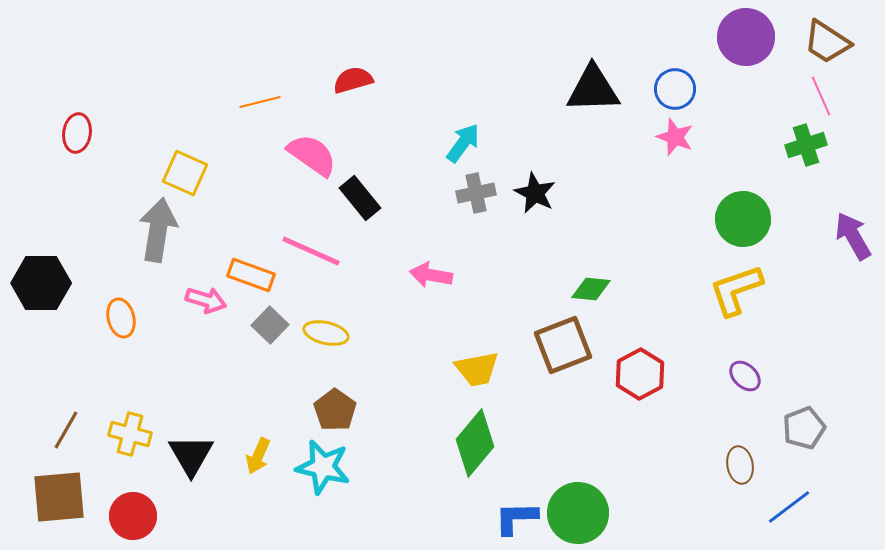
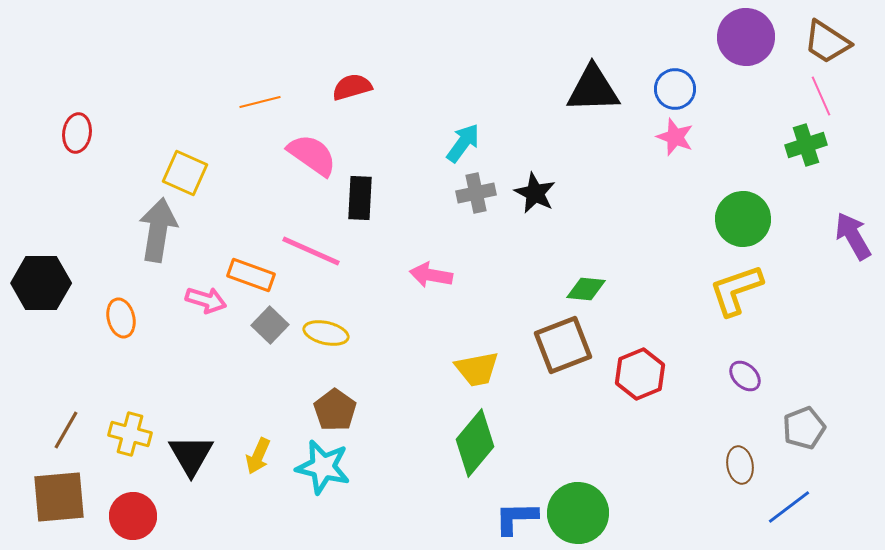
red semicircle at (353, 80): moved 1 px left, 7 px down
black rectangle at (360, 198): rotated 42 degrees clockwise
green diamond at (591, 289): moved 5 px left
red hexagon at (640, 374): rotated 6 degrees clockwise
